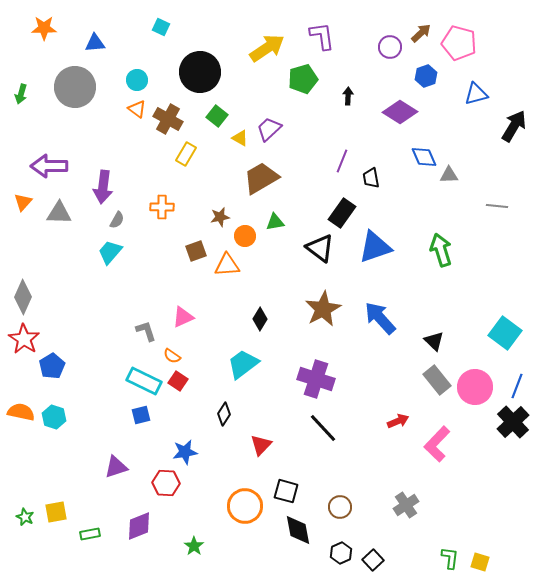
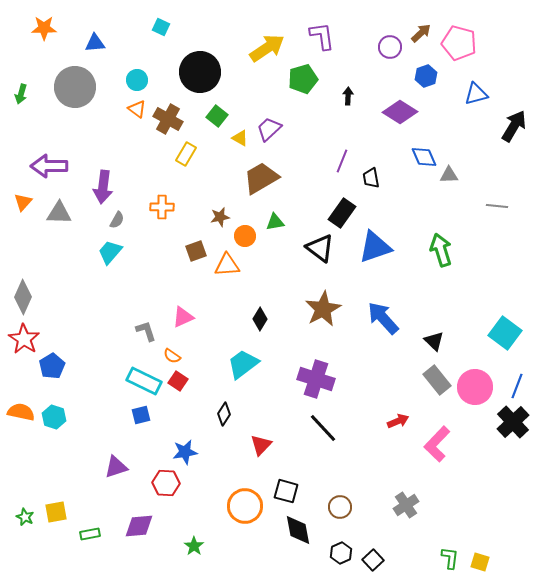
blue arrow at (380, 318): moved 3 px right
purple diamond at (139, 526): rotated 16 degrees clockwise
